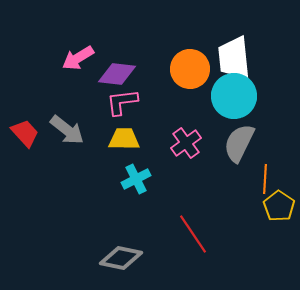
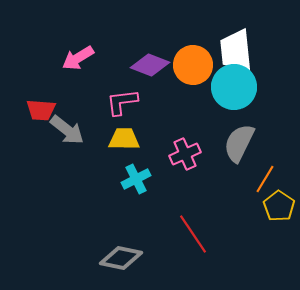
white trapezoid: moved 2 px right, 7 px up
orange circle: moved 3 px right, 4 px up
purple diamond: moved 33 px right, 9 px up; rotated 15 degrees clockwise
cyan circle: moved 9 px up
red trapezoid: moved 16 px right, 23 px up; rotated 136 degrees clockwise
pink cross: moved 1 px left, 11 px down; rotated 12 degrees clockwise
orange line: rotated 28 degrees clockwise
